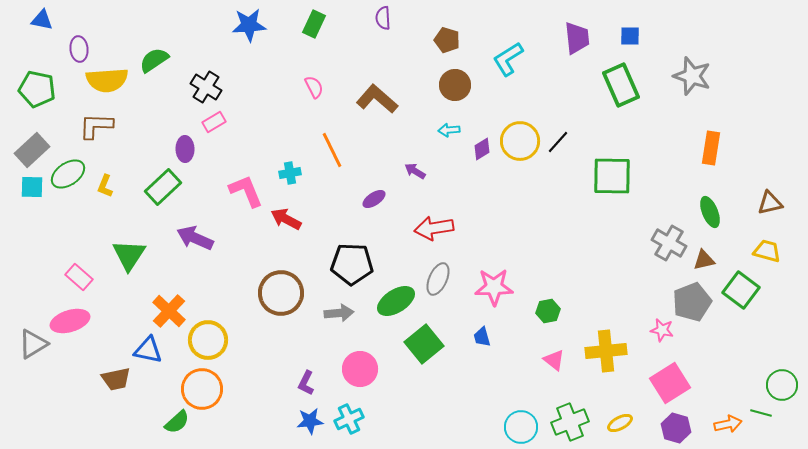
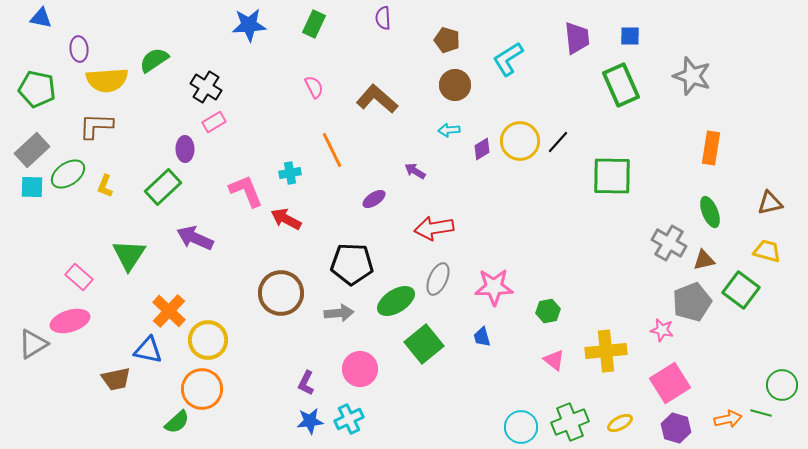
blue triangle at (42, 20): moved 1 px left, 2 px up
orange arrow at (728, 424): moved 5 px up
